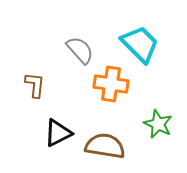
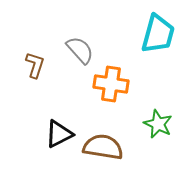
cyan trapezoid: moved 18 px right, 10 px up; rotated 60 degrees clockwise
brown L-shape: moved 20 px up; rotated 12 degrees clockwise
black triangle: moved 1 px right, 1 px down
brown semicircle: moved 2 px left, 1 px down
